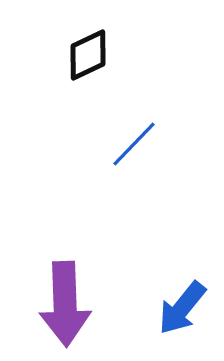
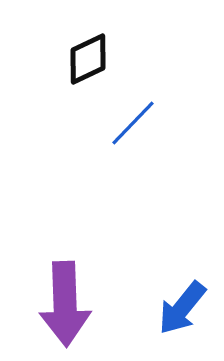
black diamond: moved 4 px down
blue line: moved 1 px left, 21 px up
